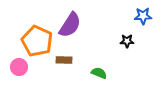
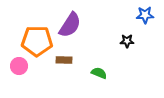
blue star: moved 2 px right, 1 px up
orange pentagon: rotated 24 degrees counterclockwise
pink circle: moved 1 px up
